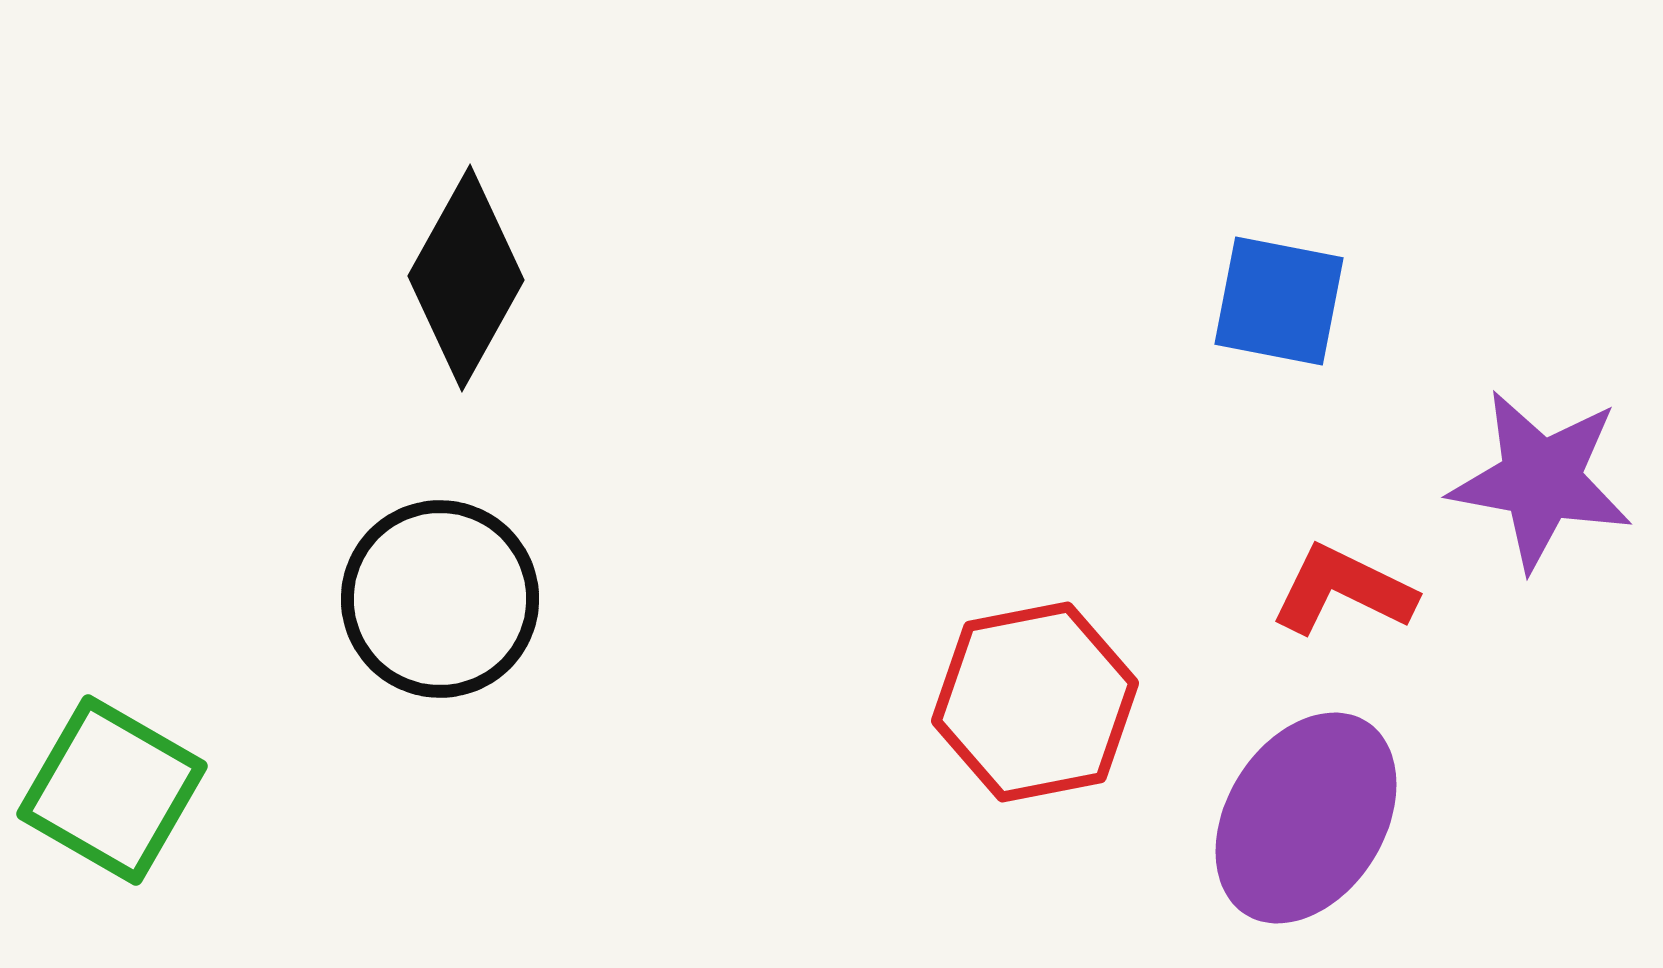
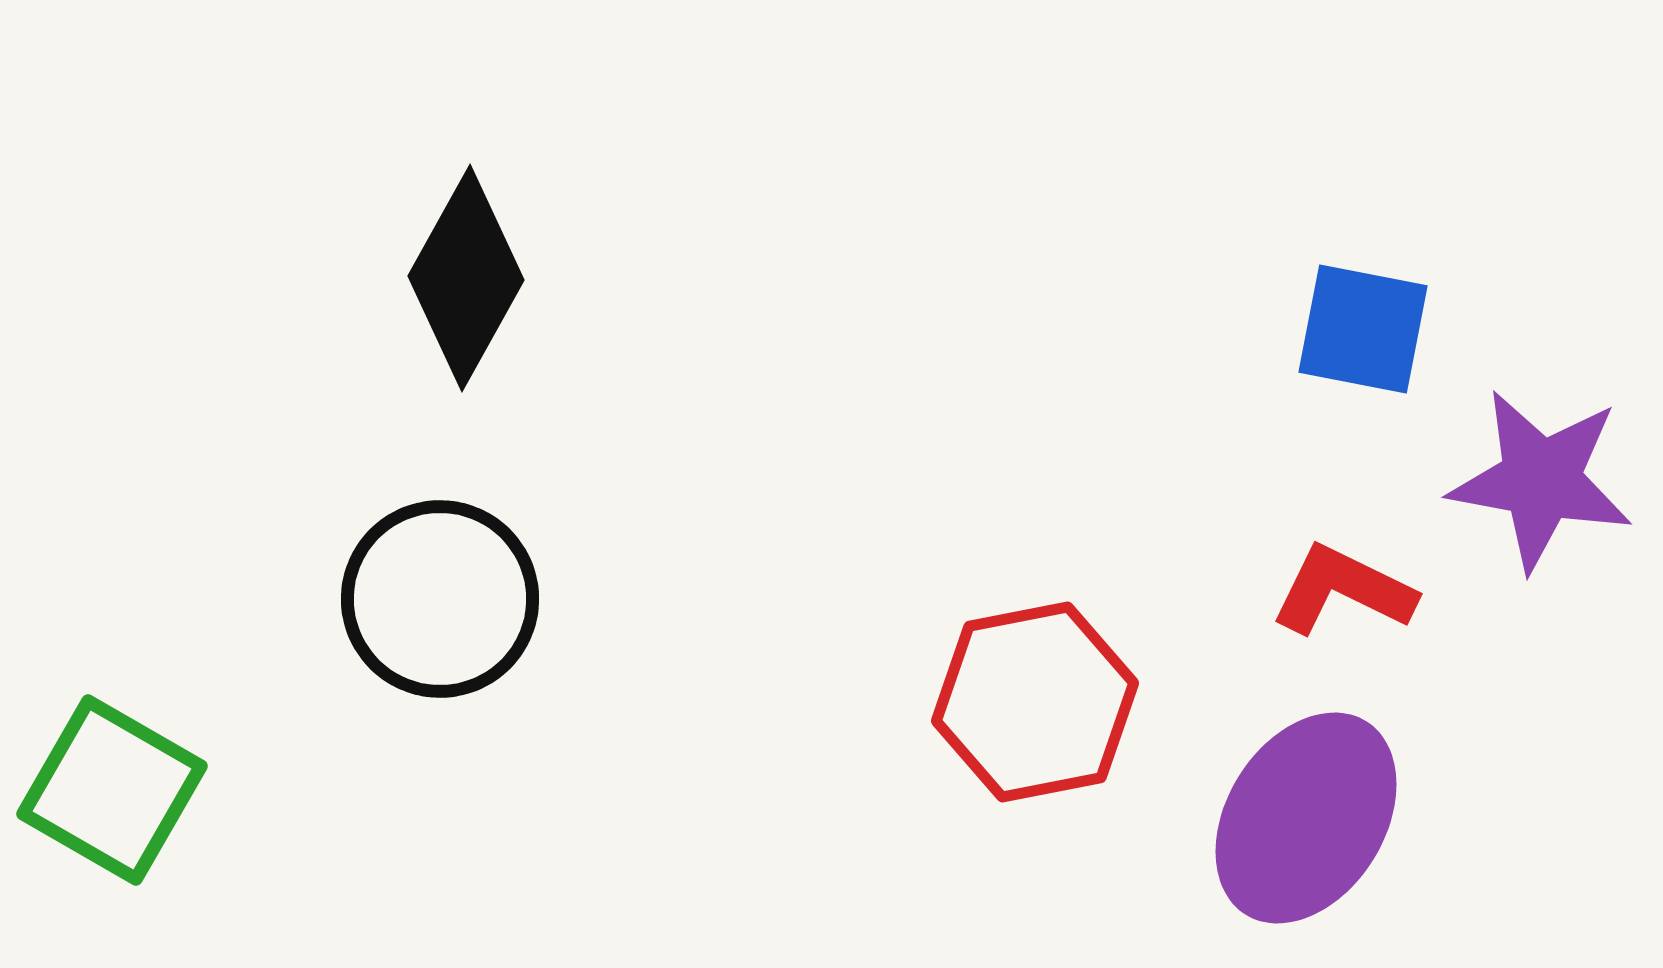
blue square: moved 84 px right, 28 px down
